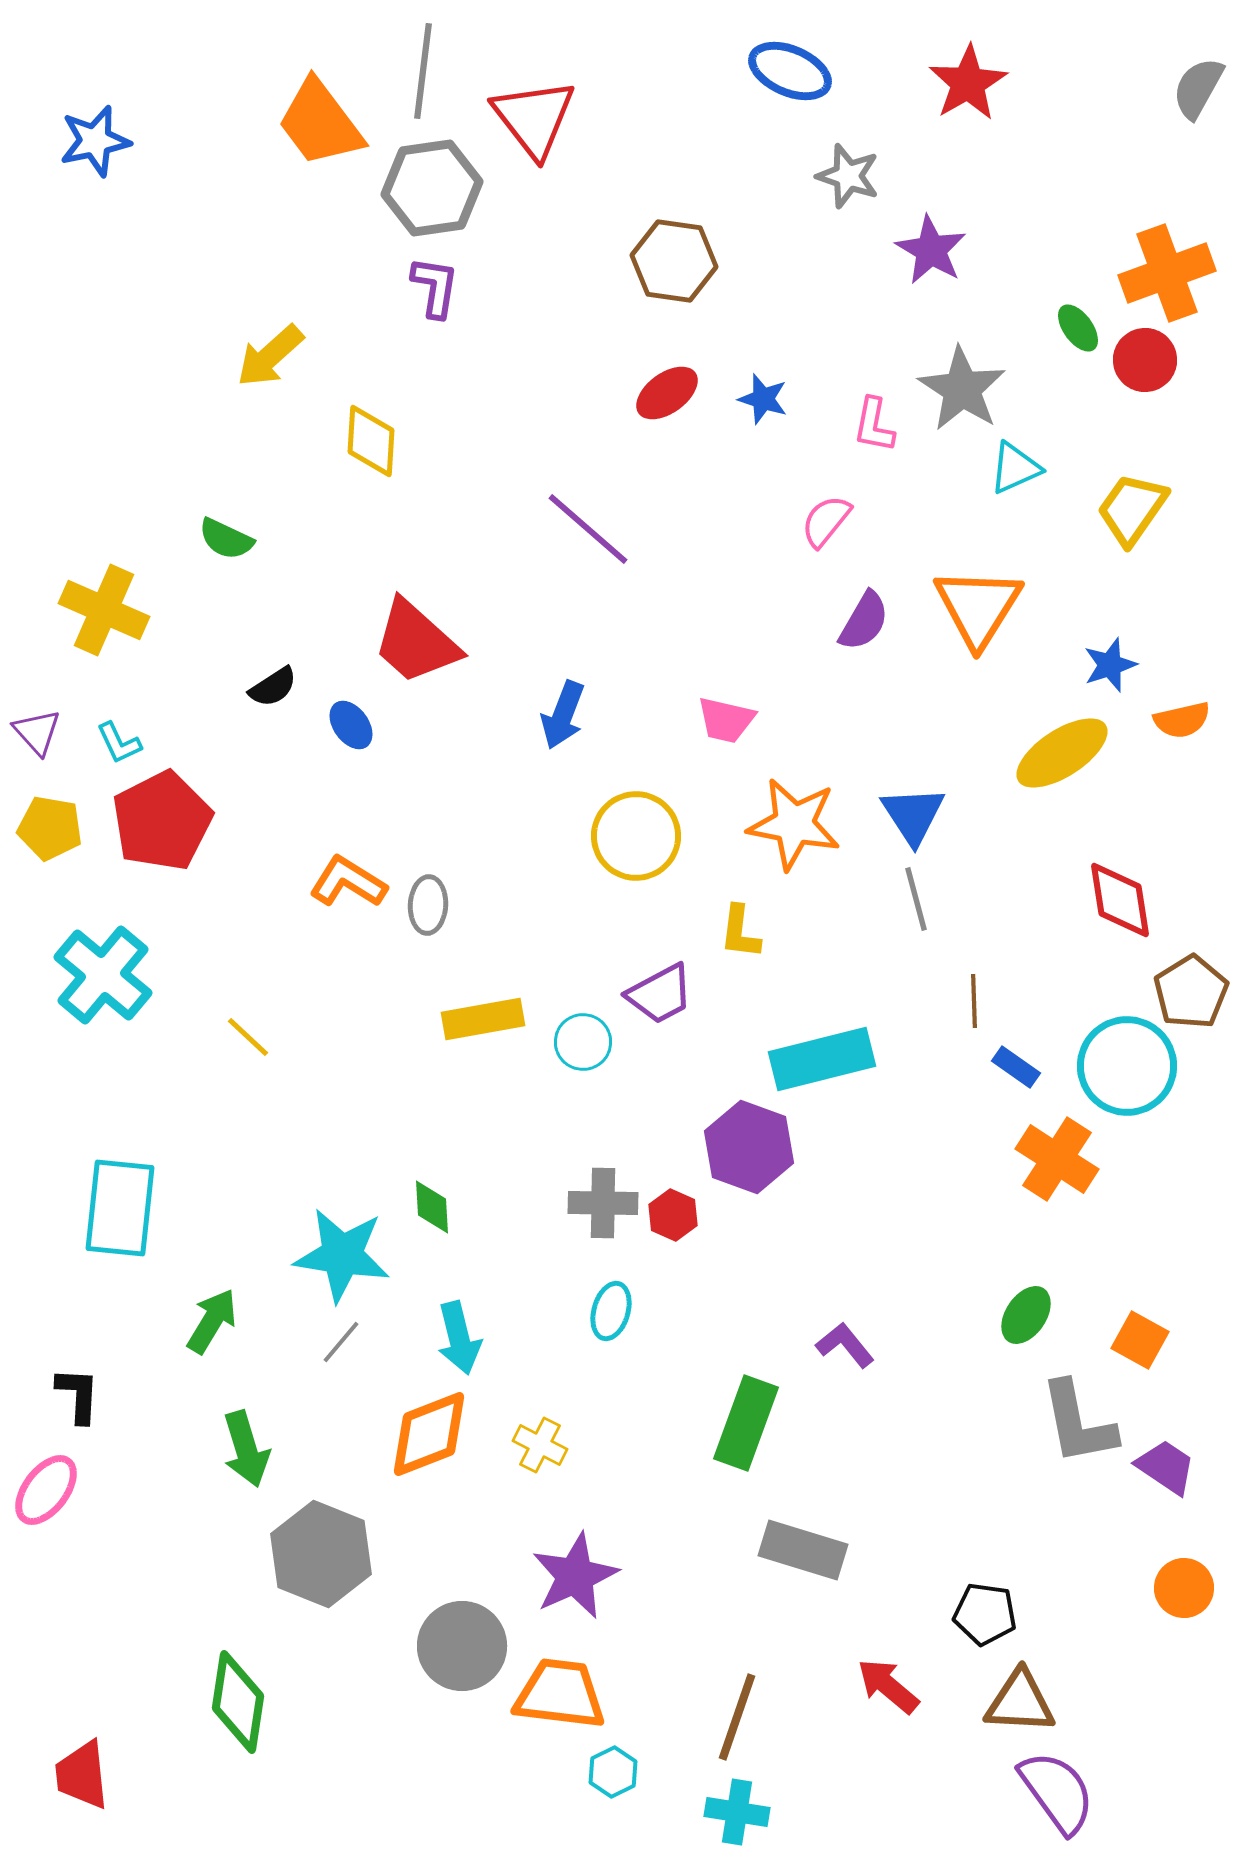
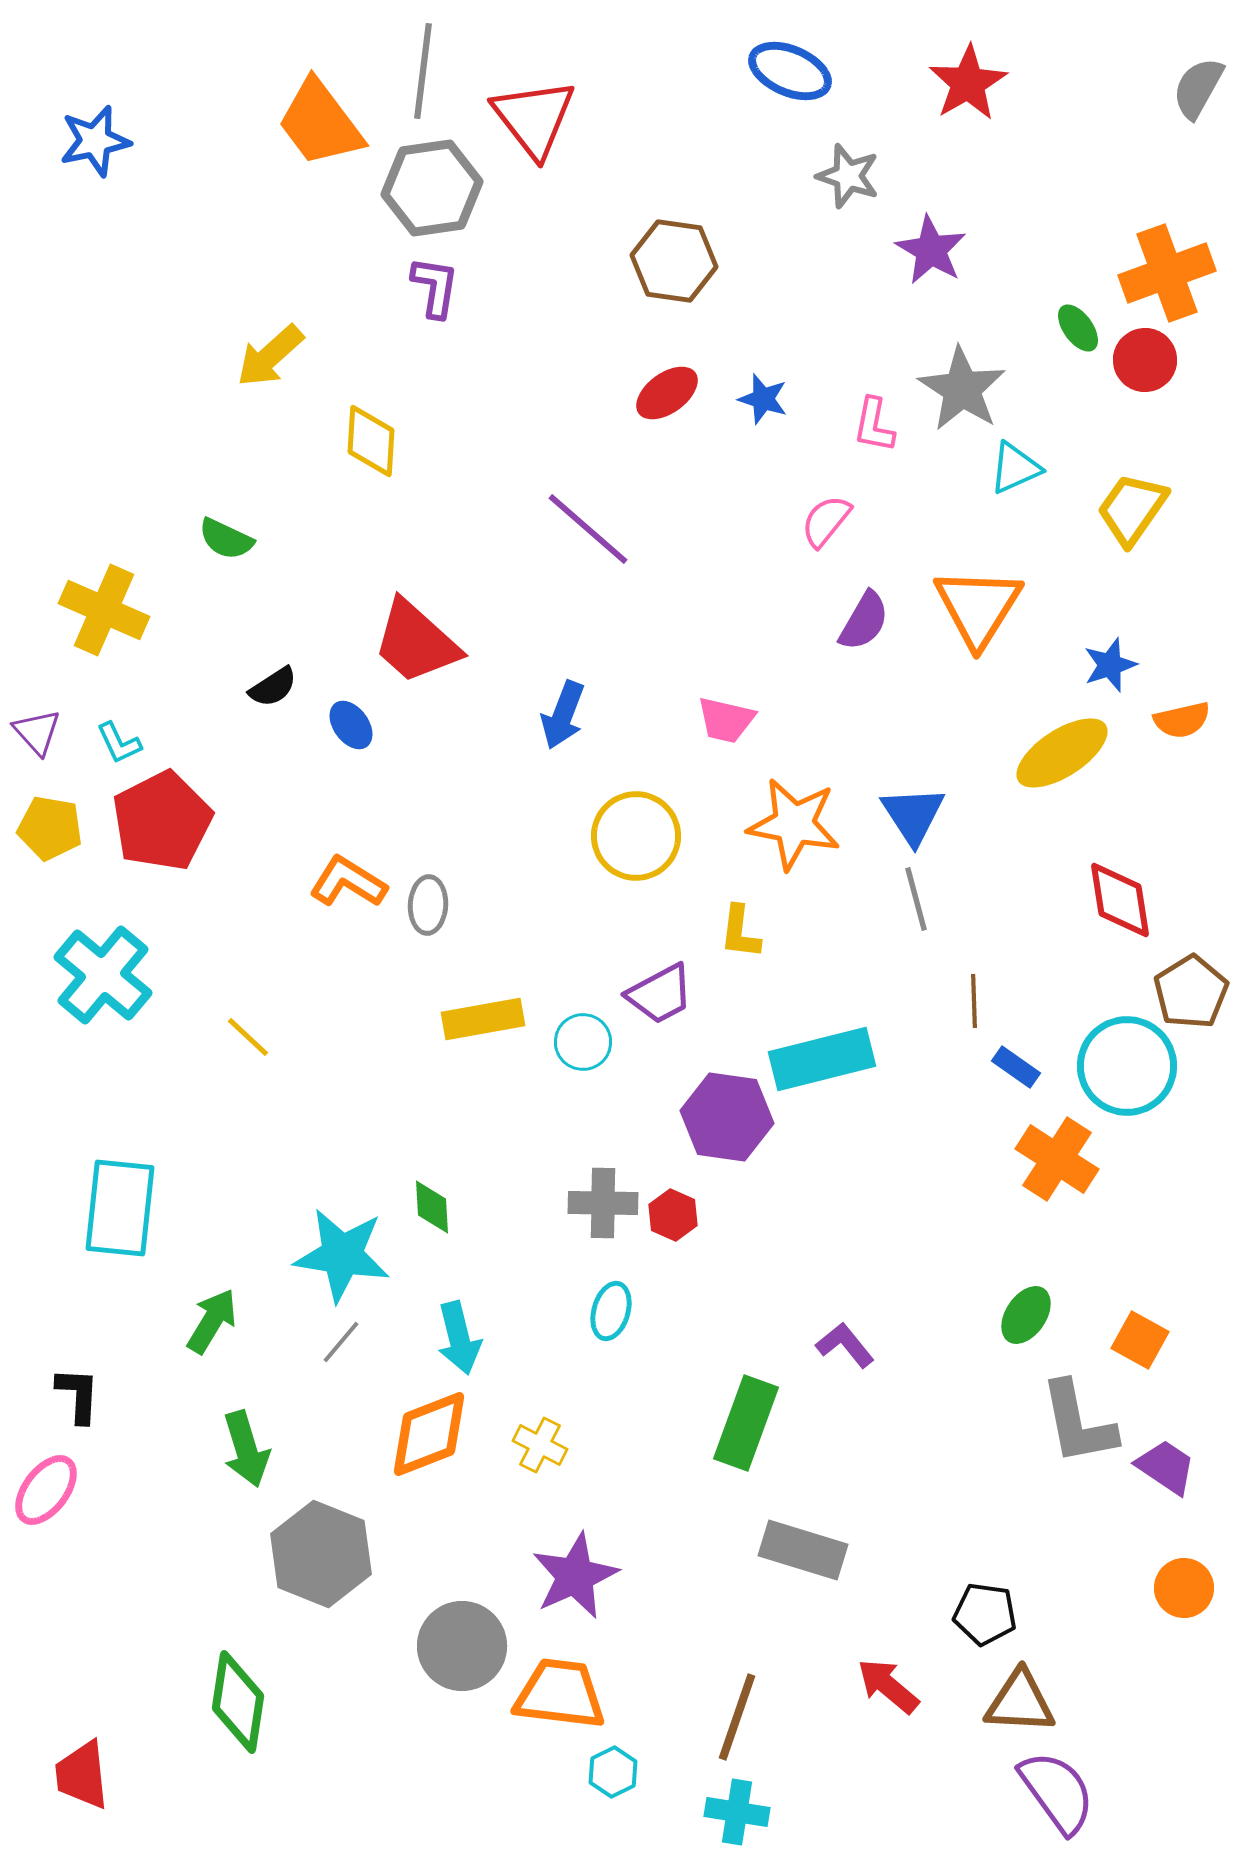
purple hexagon at (749, 1147): moved 22 px left, 30 px up; rotated 12 degrees counterclockwise
